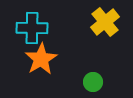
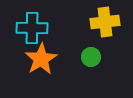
yellow cross: rotated 32 degrees clockwise
green circle: moved 2 px left, 25 px up
